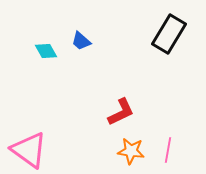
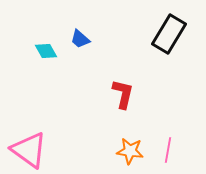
blue trapezoid: moved 1 px left, 2 px up
red L-shape: moved 2 px right, 18 px up; rotated 52 degrees counterclockwise
orange star: moved 1 px left
